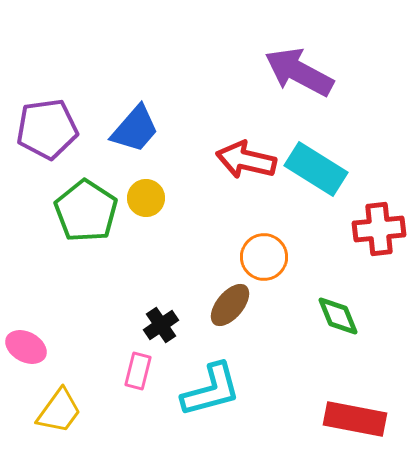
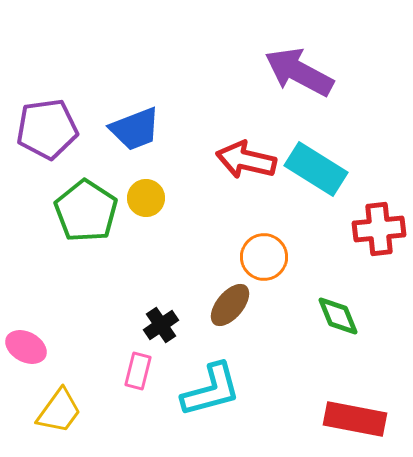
blue trapezoid: rotated 28 degrees clockwise
